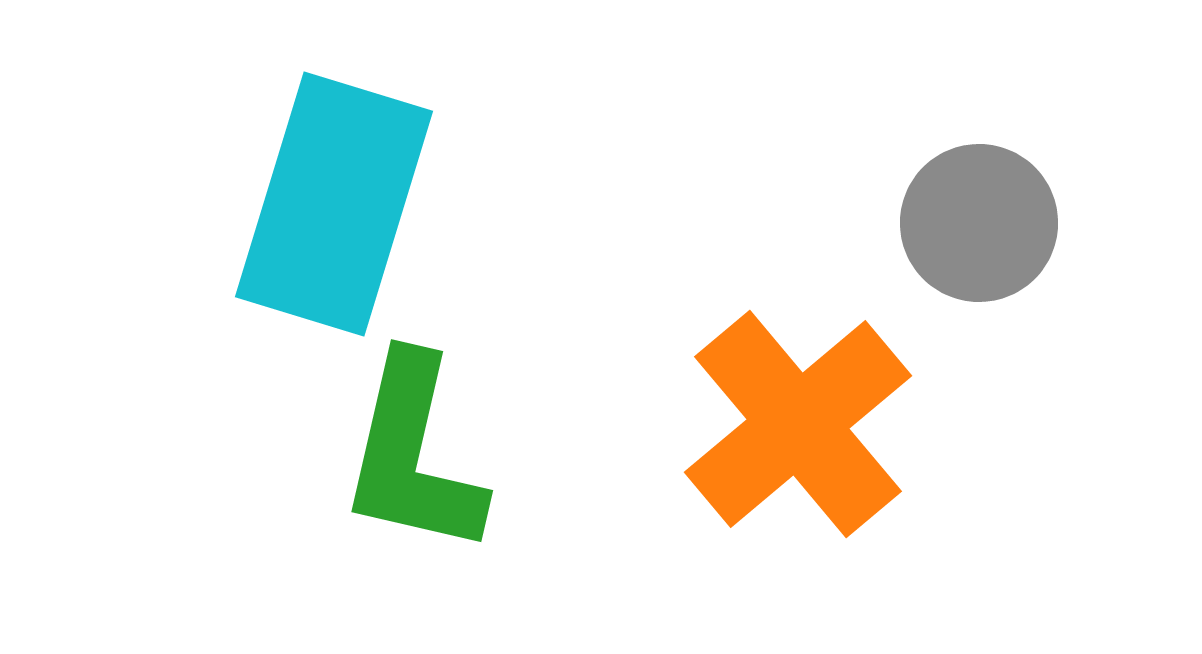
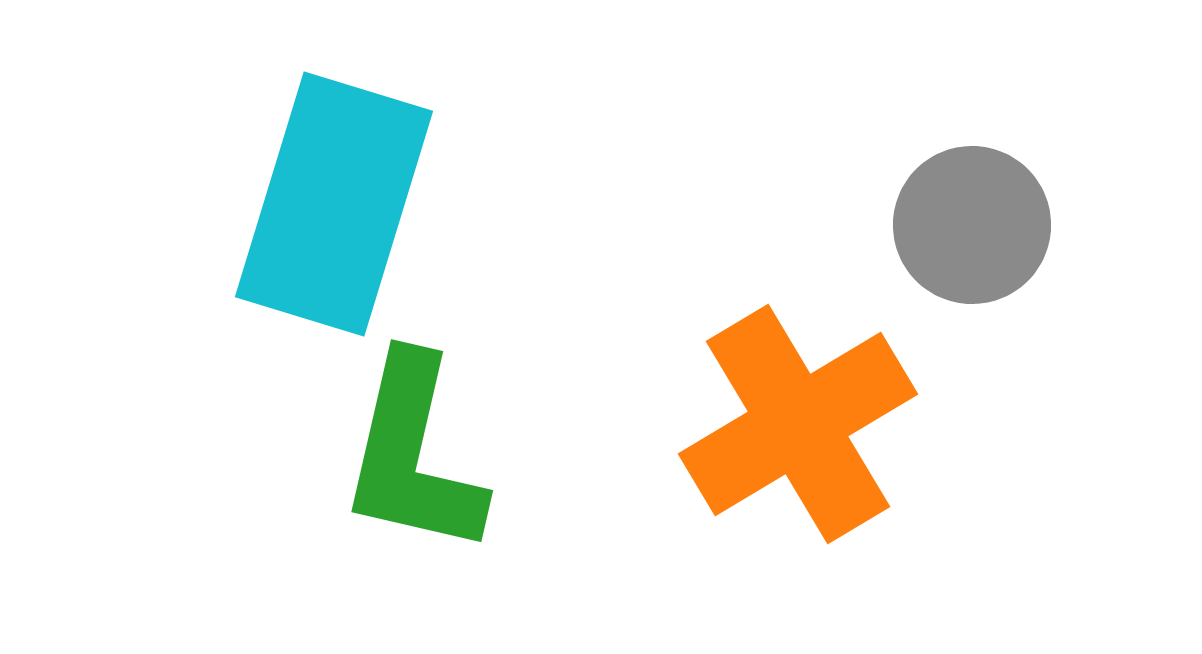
gray circle: moved 7 px left, 2 px down
orange cross: rotated 9 degrees clockwise
